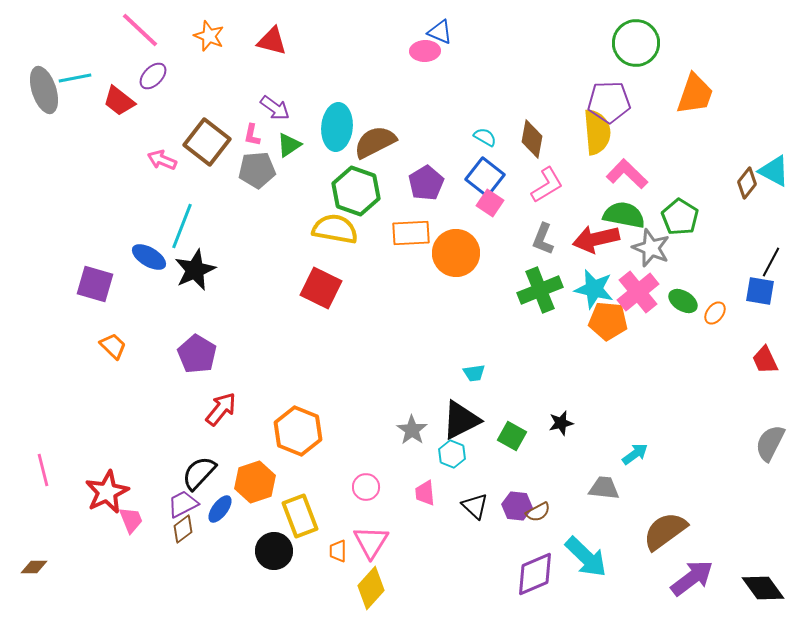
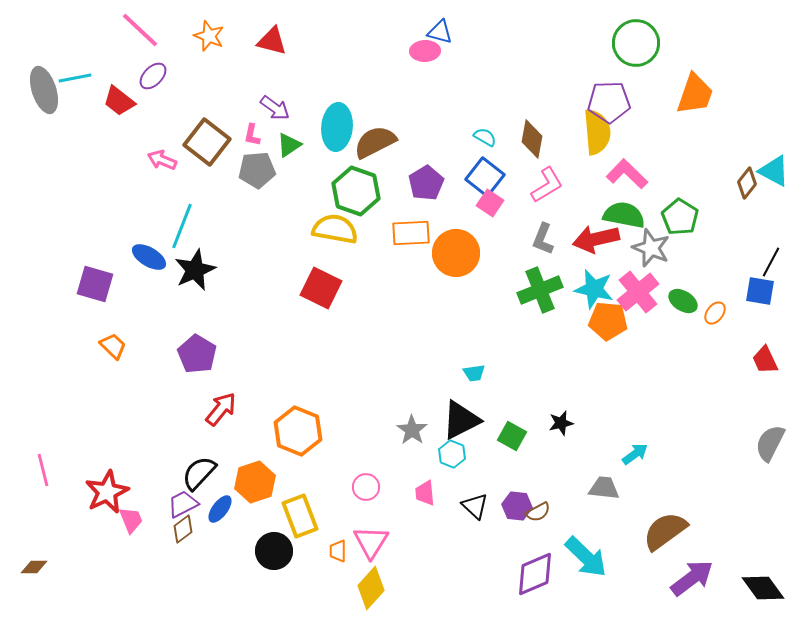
blue triangle at (440, 32): rotated 8 degrees counterclockwise
